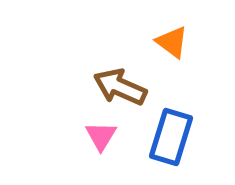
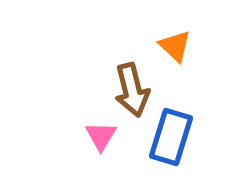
orange triangle: moved 3 px right, 4 px down; rotated 6 degrees clockwise
brown arrow: moved 12 px right, 3 px down; rotated 128 degrees counterclockwise
